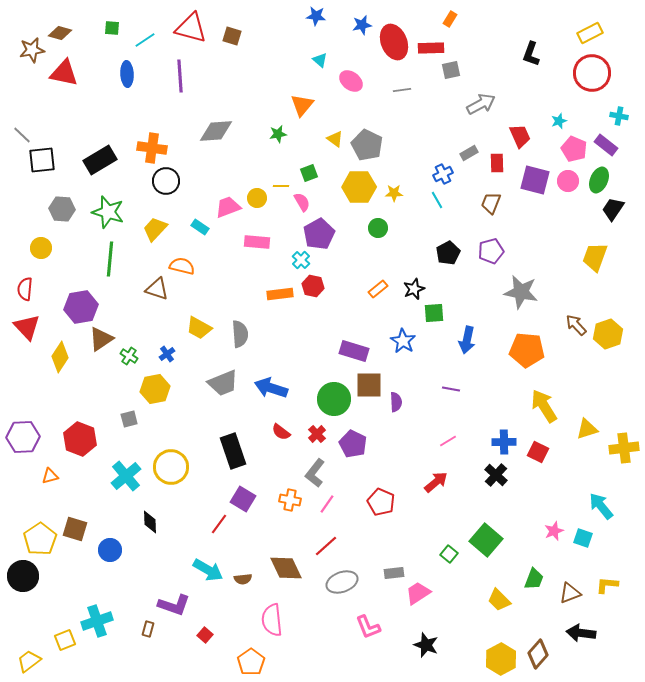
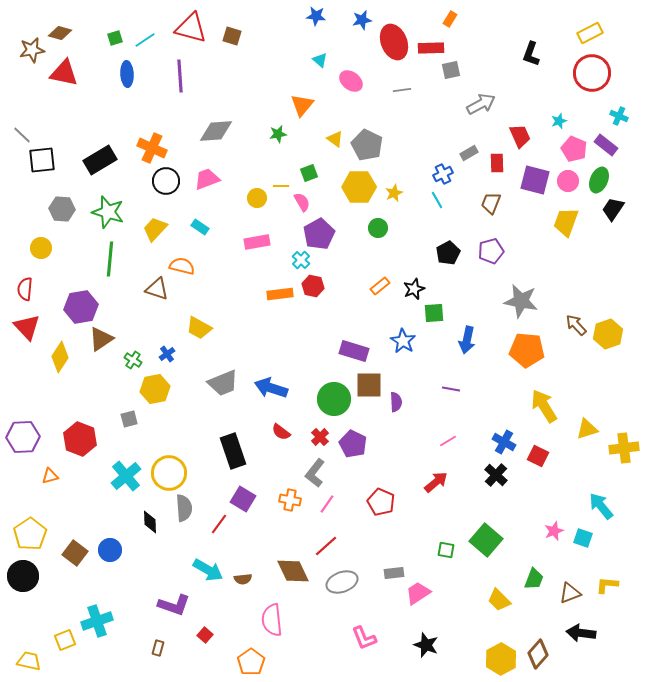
blue star at (362, 25): moved 5 px up
green square at (112, 28): moved 3 px right, 10 px down; rotated 21 degrees counterclockwise
cyan cross at (619, 116): rotated 12 degrees clockwise
orange cross at (152, 148): rotated 16 degrees clockwise
yellow star at (394, 193): rotated 24 degrees counterclockwise
pink trapezoid at (228, 207): moved 21 px left, 28 px up
pink rectangle at (257, 242): rotated 15 degrees counterclockwise
yellow trapezoid at (595, 257): moved 29 px left, 35 px up
orange rectangle at (378, 289): moved 2 px right, 3 px up
gray star at (521, 292): moved 9 px down
gray semicircle at (240, 334): moved 56 px left, 174 px down
green cross at (129, 356): moved 4 px right, 4 px down
red cross at (317, 434): moved 3 px right, 3 px down
blue cross at (504, 442): rotated 30 degrees clockwise
red square at (538, 452): moved 4 px down
yellow circle at (171, 467): moved 2 px left, 6 px down
brown square at (75, 529): moved 24 px down; rotated 20 degrees clockwise
yellow pentagon at (40, 539): moved 10 px left, 5 px up
green square at (449, 554): moved 3 px left, 4 px up; rotated 30 degrees counterclockwise
brown diamond at (286, 568): moved 7 px right, 3 px down
pink L-shape at (368, 627): moved 4 px left, 11 px down
brown rectangle at (148, 629): moved 10 px right, 19 px down
yellow trapezoid at (29, 661): rotated 50 degrees clockwise
